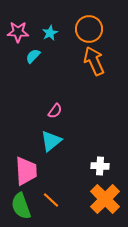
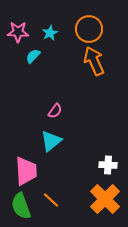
white cross: moved 8 px right, 1 px up
